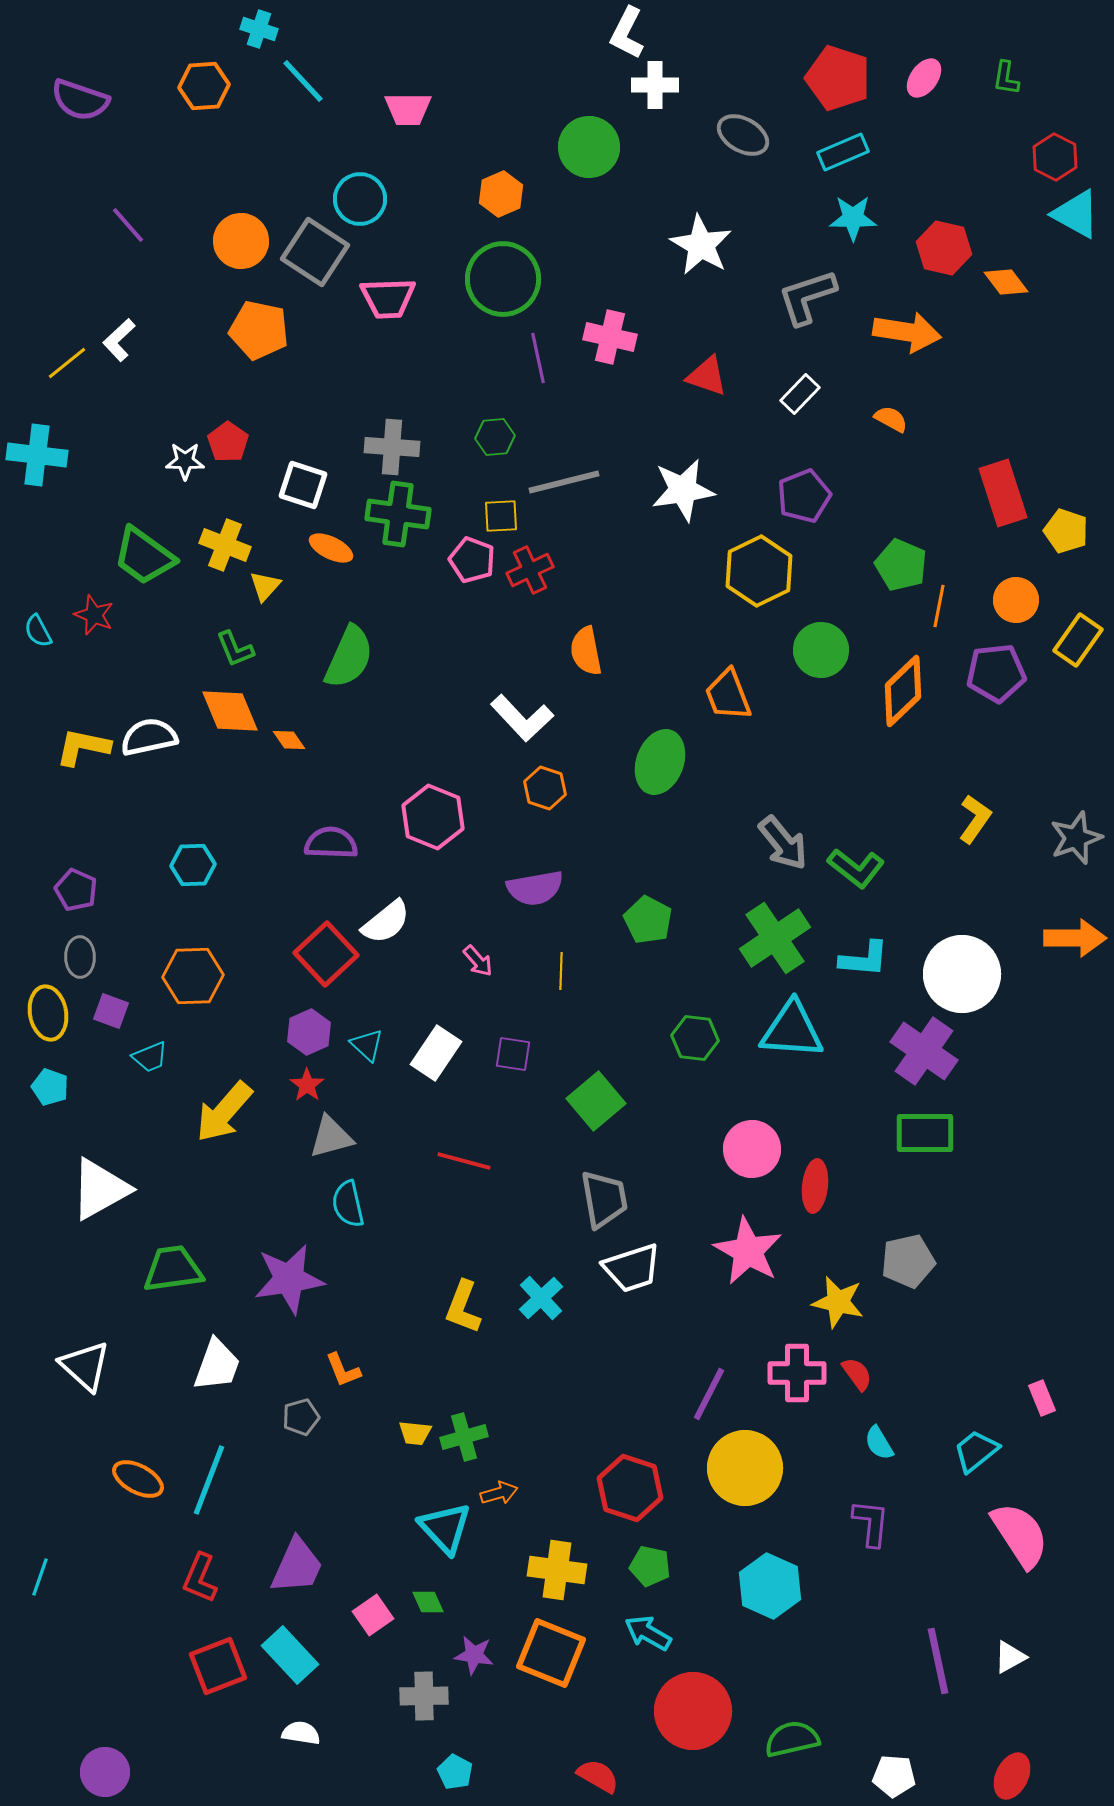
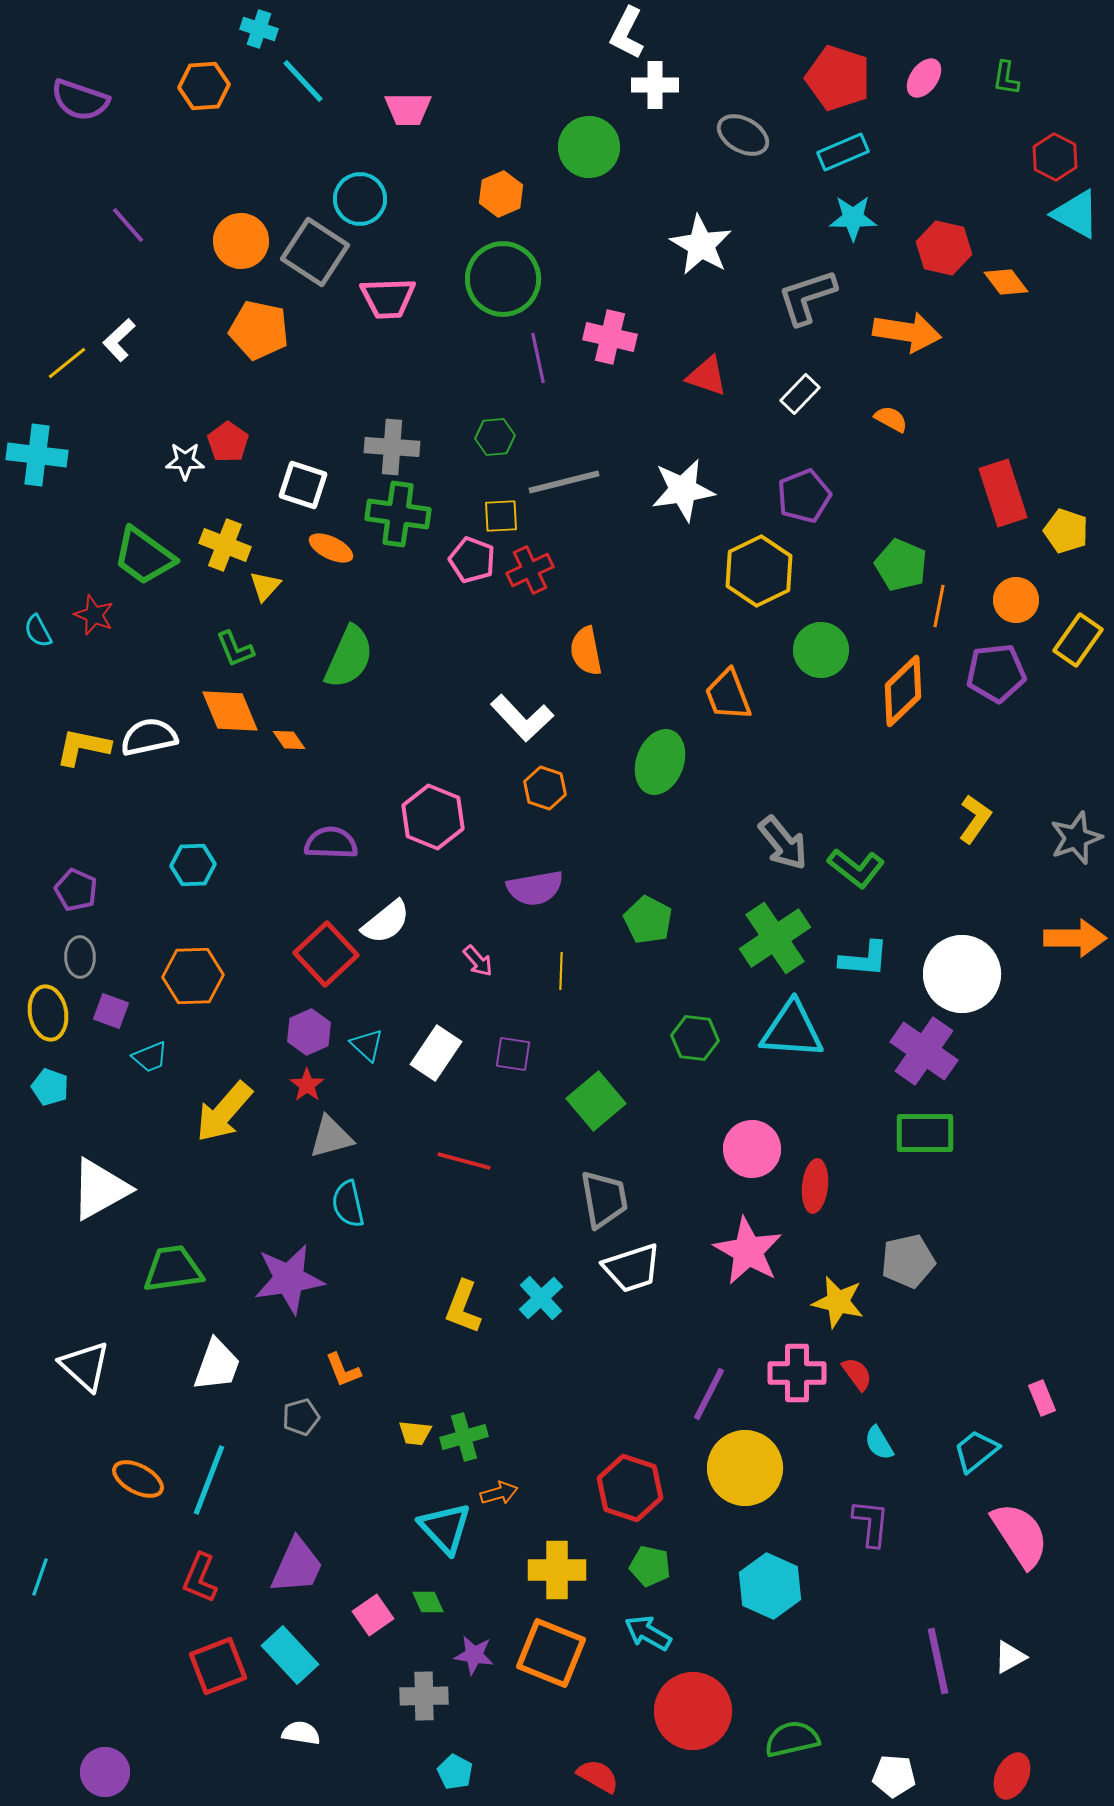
yellow cross at (557, 1570): rotated 8 degrees counterclockwise
